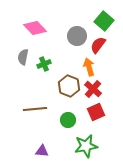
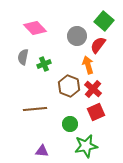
orange arrow: moved 1 px left, 2 px up
green circle: moved 2 px right, 4 px down
